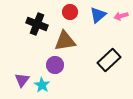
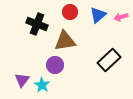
pink arrow: moved 1 px down
